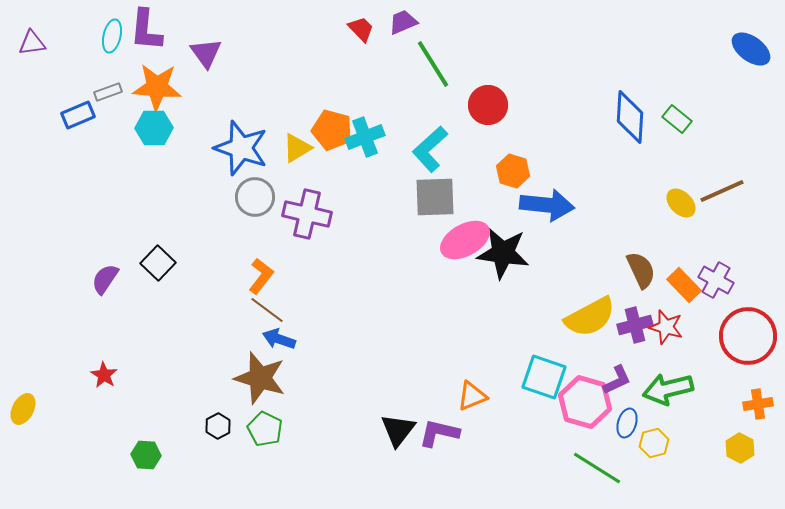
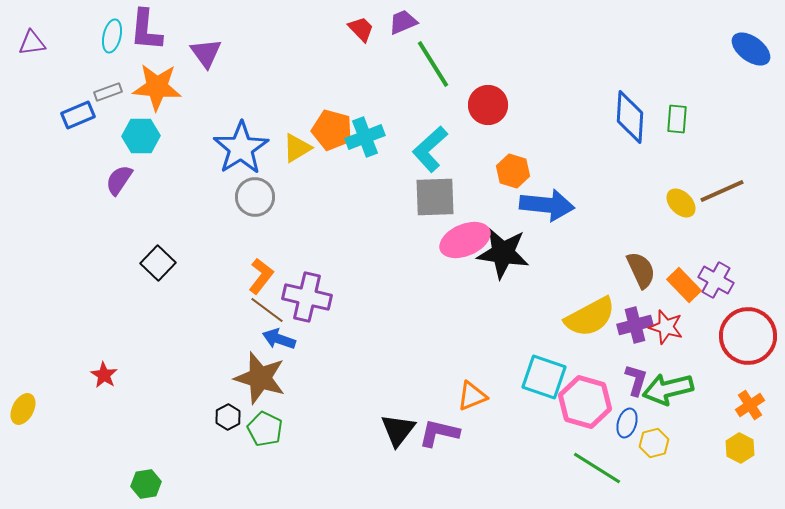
green rectangle at (677, 119): rotated 56 degrees clockwise
cyan hexagon at (154, 128): moved 13 px left, 8 px down
blue star at (241, 148): rotated 20 degrees clockwise
purple cross at (307, 214): moved 83 px down
pink ellipse at (465, 240): rotated 6 degrees clockwise
purple semicircle at (105, 279): moved 14 px right, 99 px up
purple L-shape at (617, 380): moved 19 px right; rotated 48 degrees counterclockwise
orange cross at (758, 404): moved 8 px left, 1 px down; rotated 24 degrees counterclockwise
black hexagon at (218, 426): moved 10 px right, 9 px up
green hexagon at (146, 455): moved 29 px down; rotated 12 degrees counterclockwise
